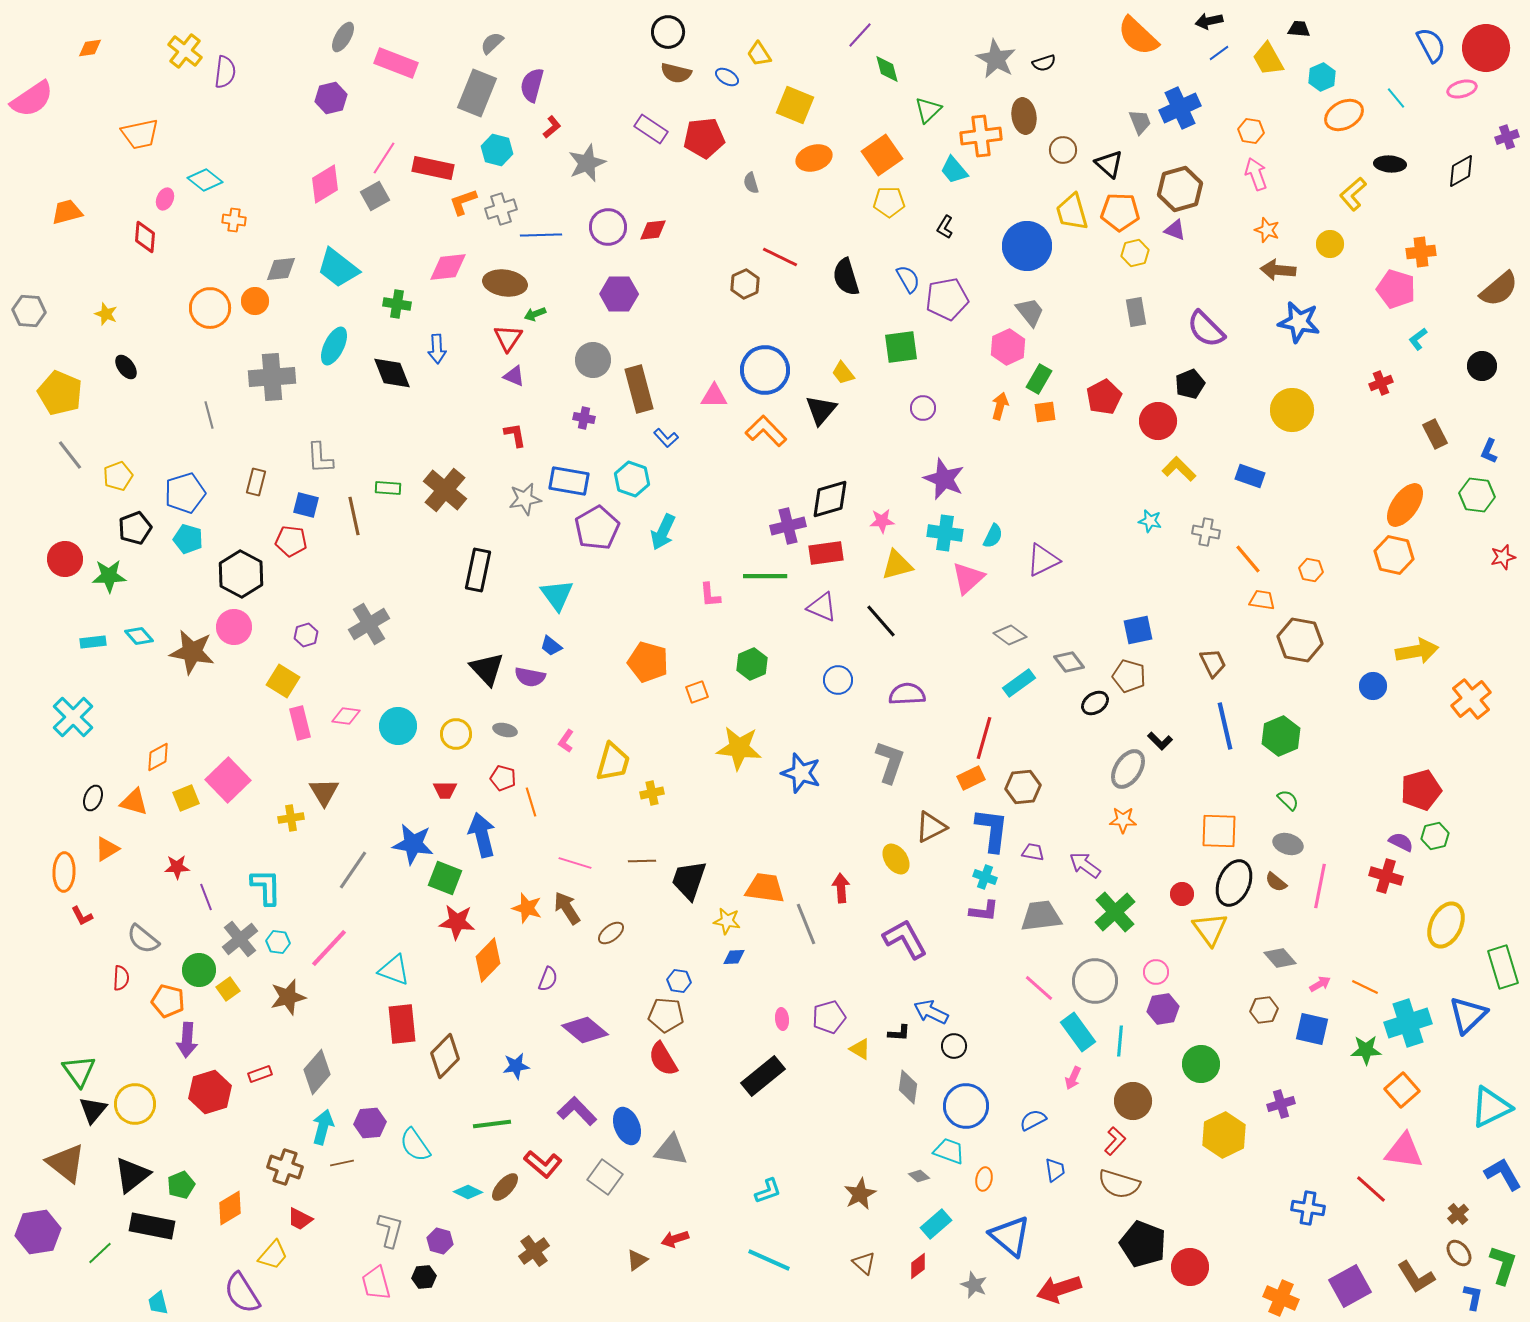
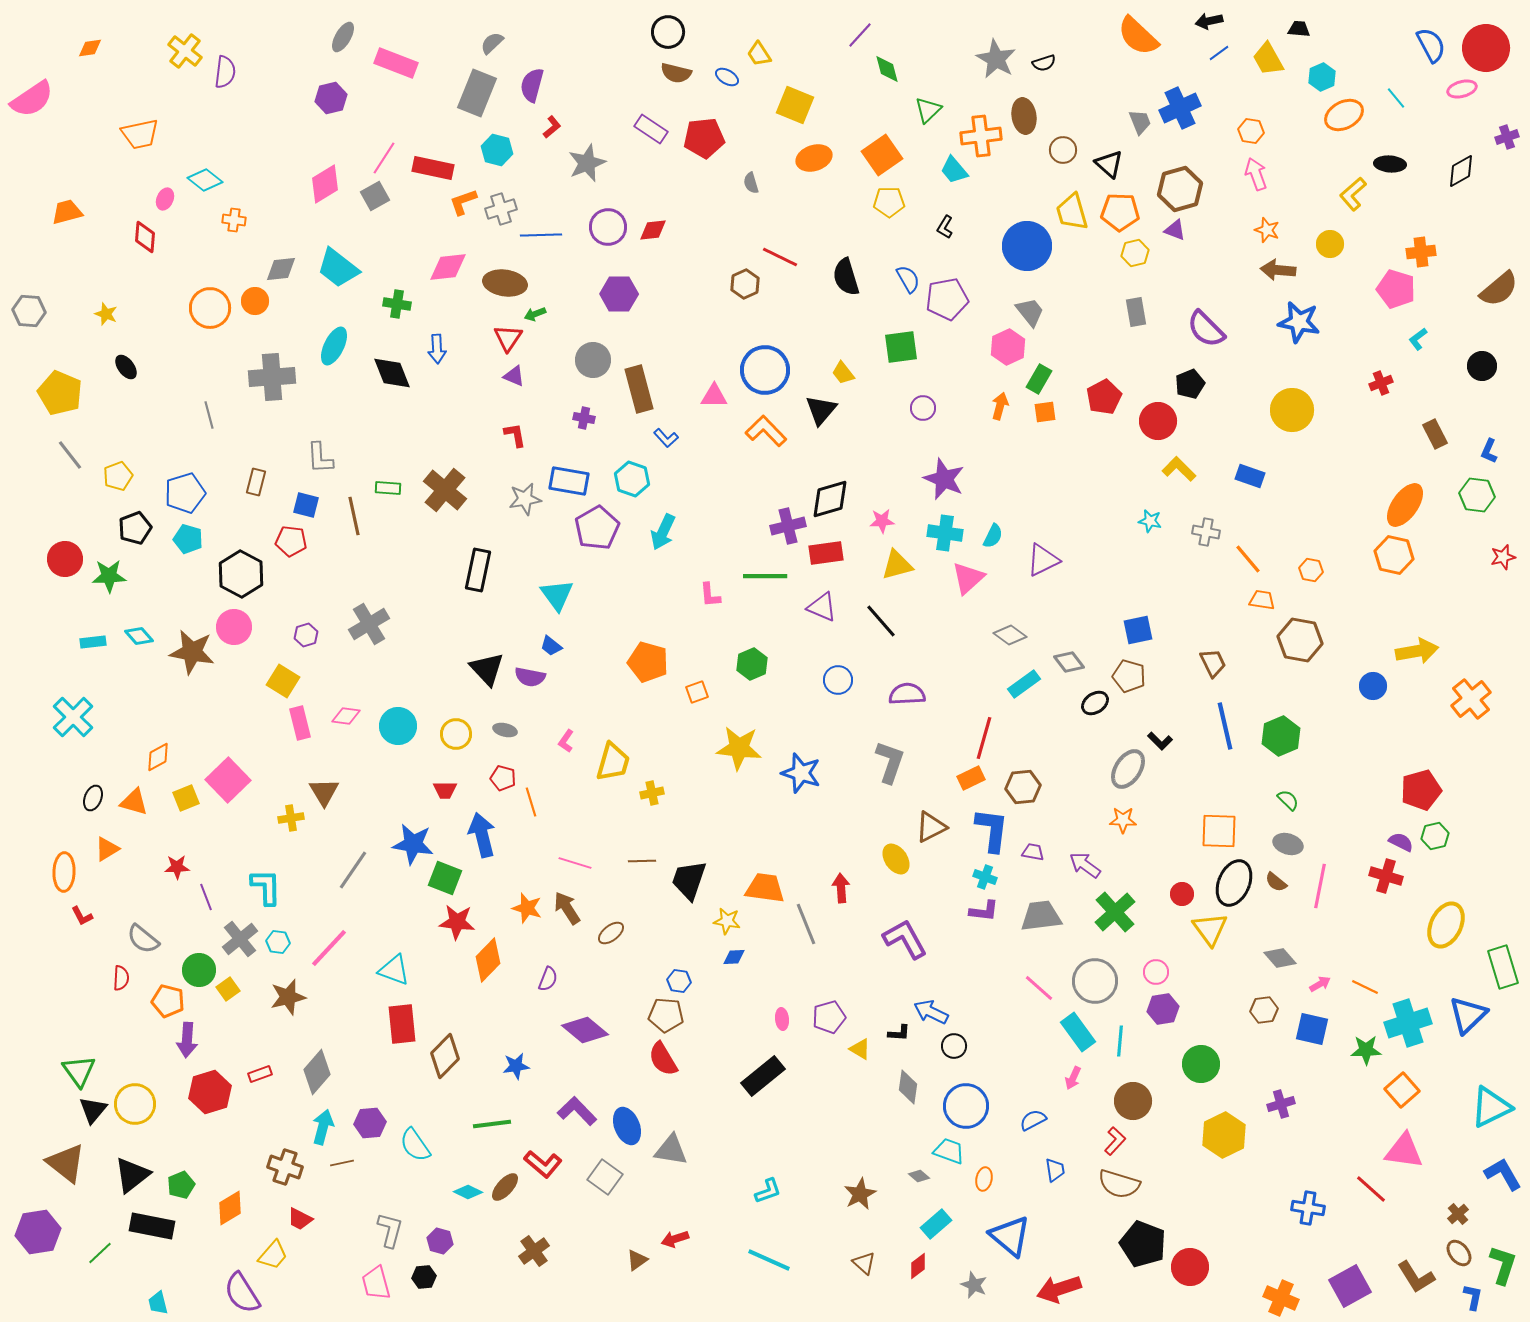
cyan rectangle at (1019, 683): moved 5 px right, 1 px down
